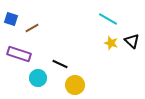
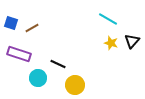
blue square: moved 4 px down
black triangle: rotated 28 degrees clockwise
black line: moved 2 px left
